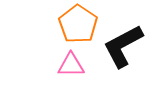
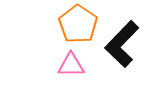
black L-shape: moved 1 px left, 2 px up; rotated 18 degrees counterclockwise
